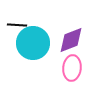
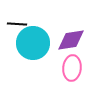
black line: moved 1 px up
purple diamond: rotated 12 degrees clockwise
